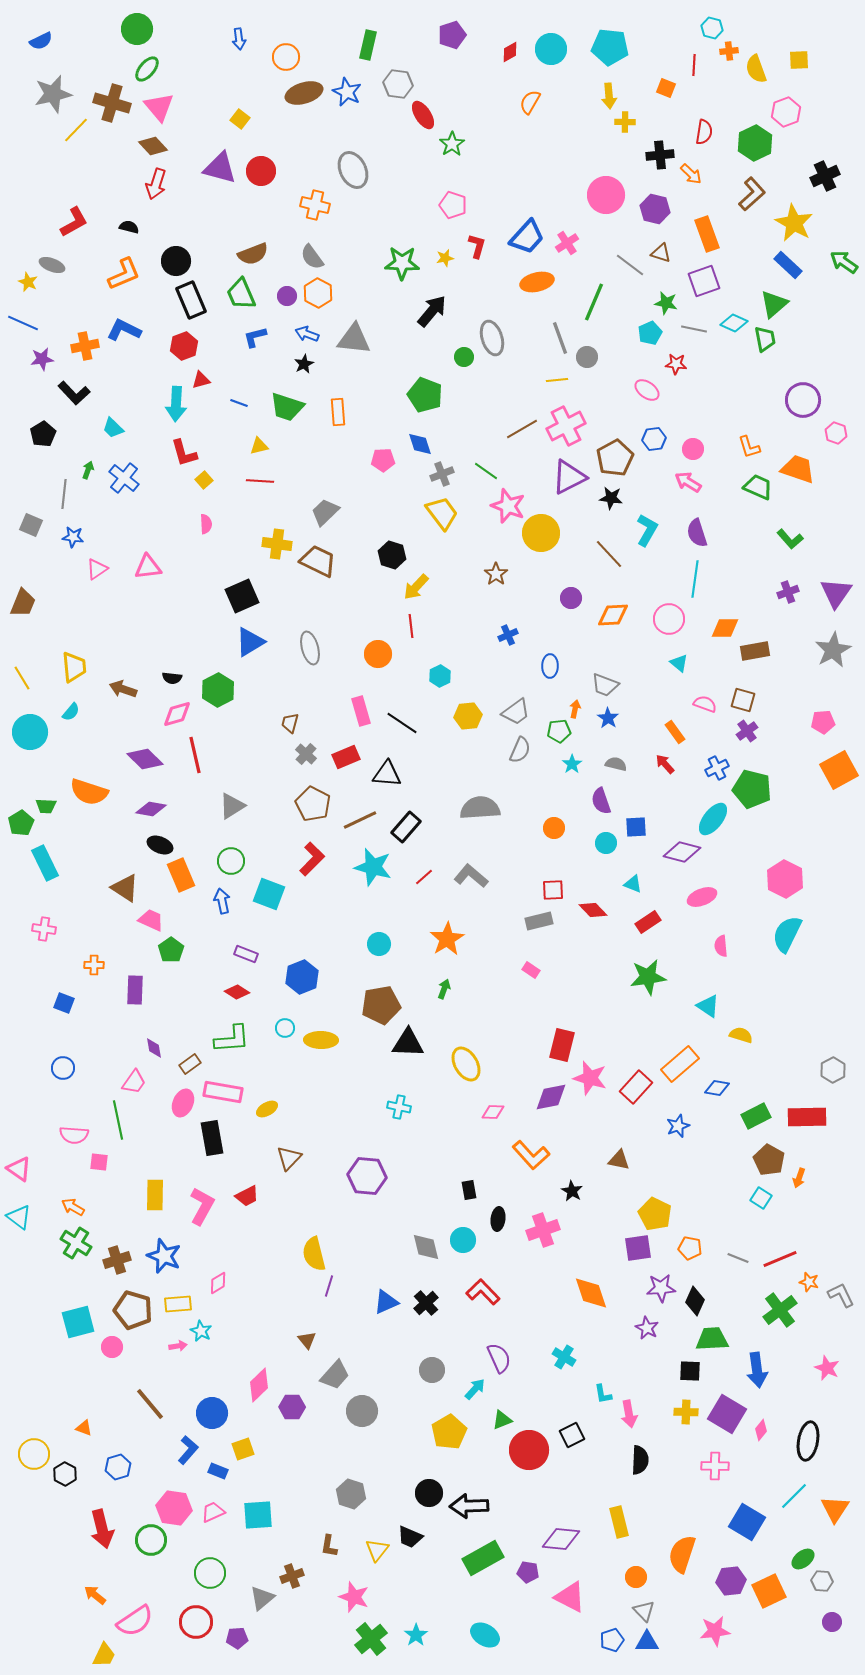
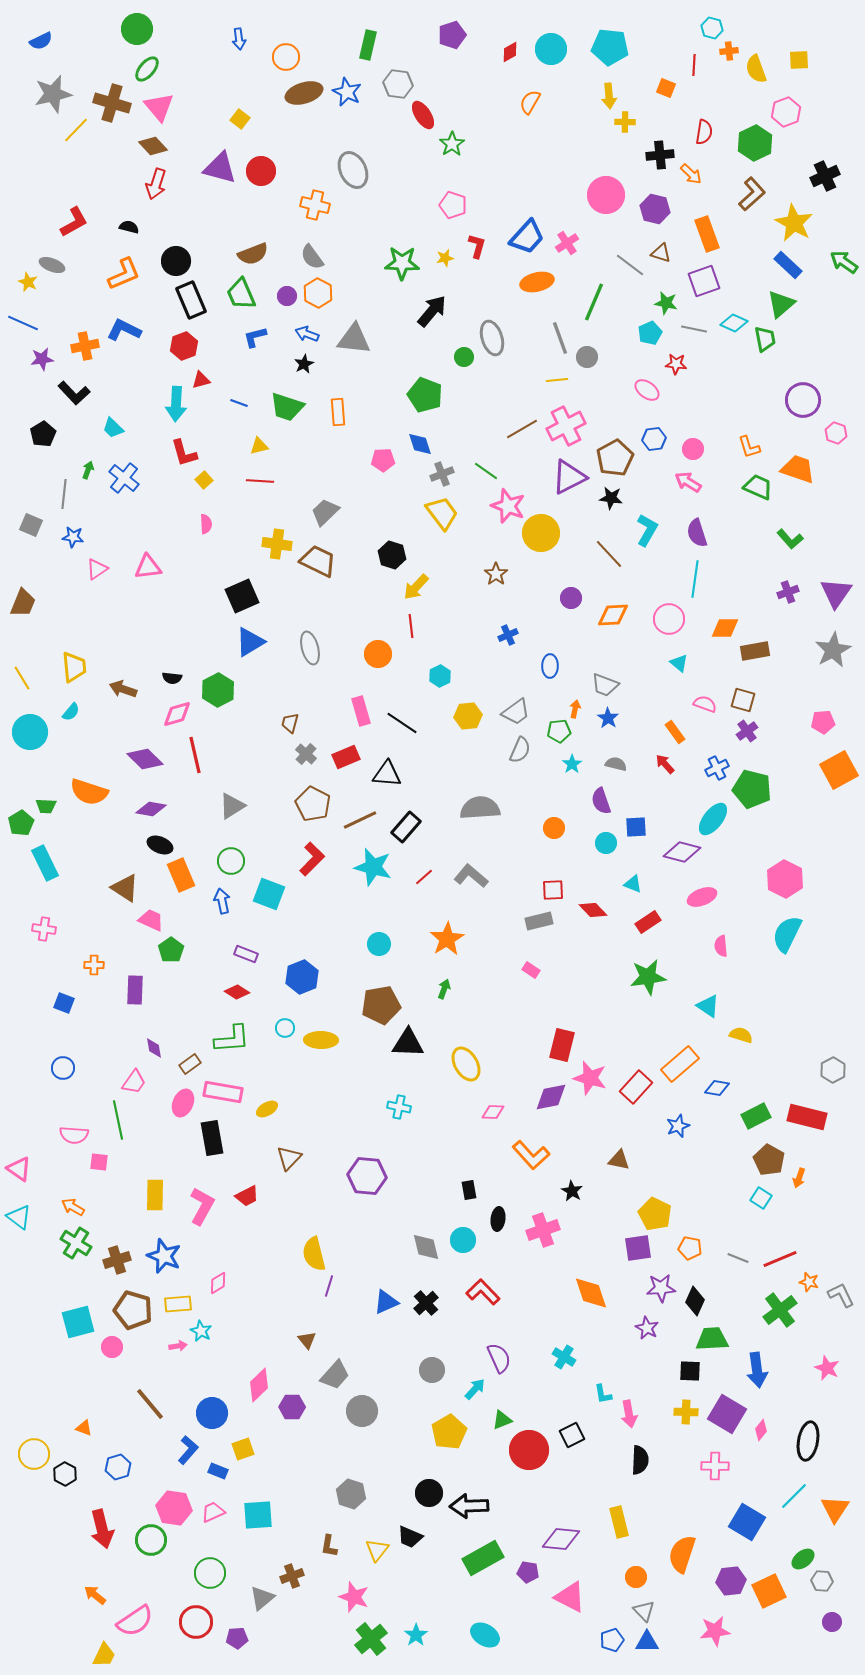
green triangle at (774, 304): moved 7 px right
red rectangle at (807, 1117): rotated 15 degrees clockwise
